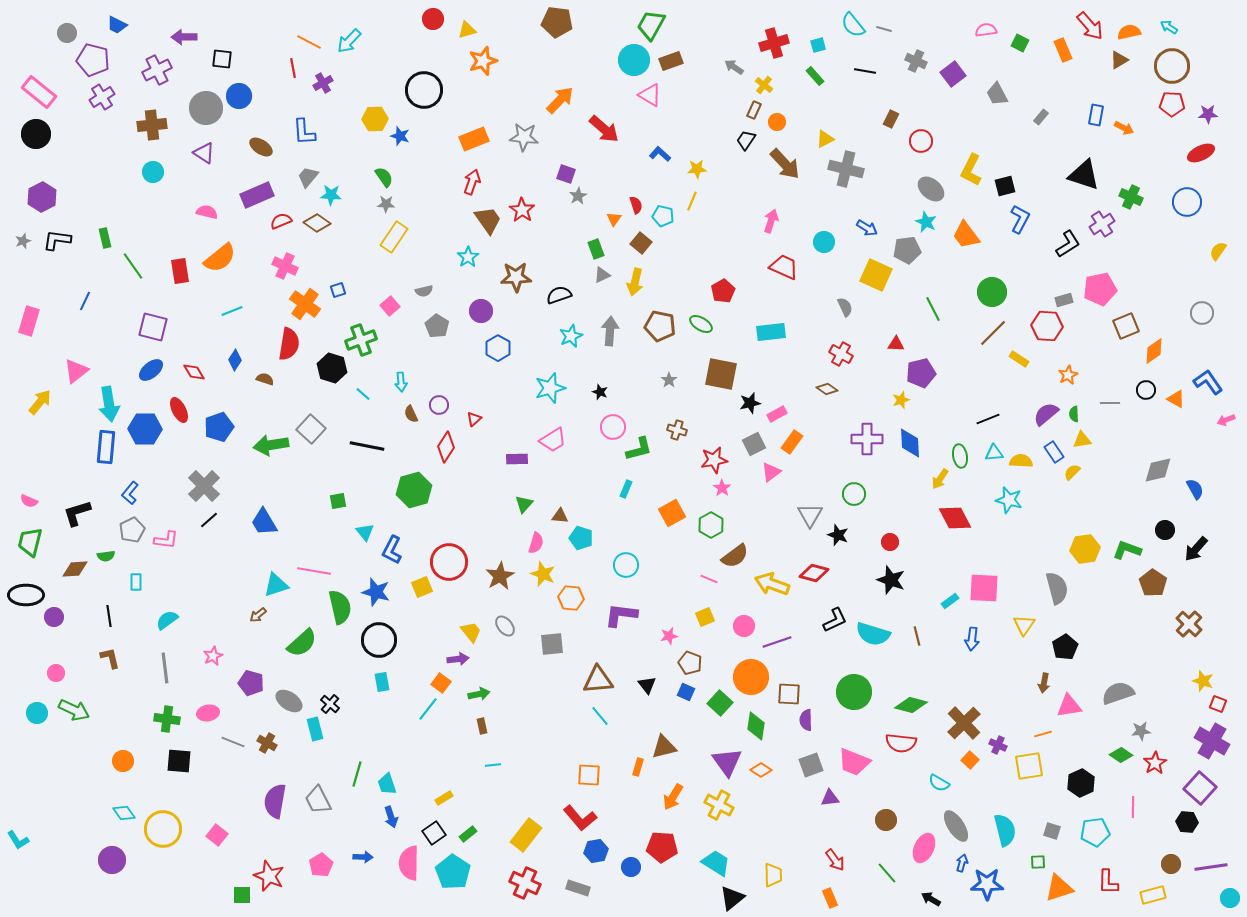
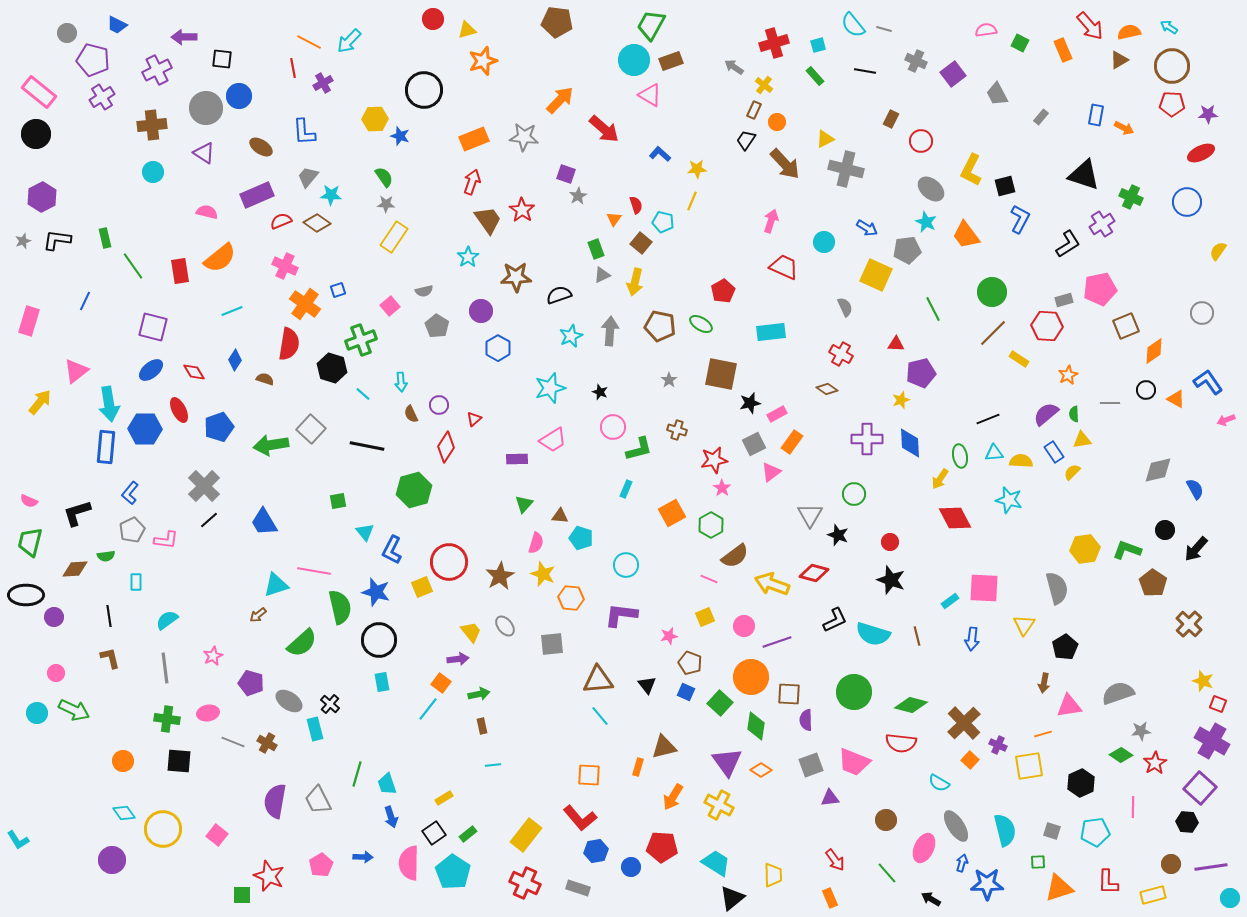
cyan pentagon at (663, 216): moved 6 px down
